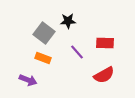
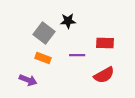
purple line: moved 3 px down; rotated 49 degrees counterclockwise
